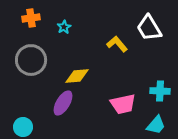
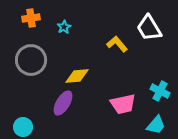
cyan cross: rotated 24 degrees clockwise
